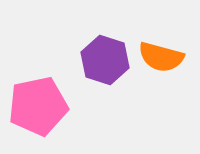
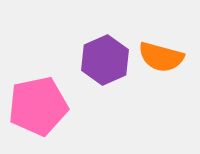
purple hexagon: rotated 18 degrees clockwise
